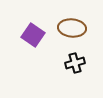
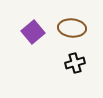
purple square: moved 3 px up; rotated 15 degrees clockwise
